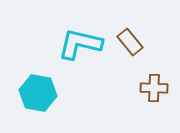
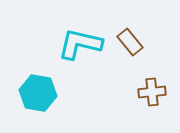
brown cross: moved 2 px left, 4 px down; rotated 8 degrees counterclockwise
